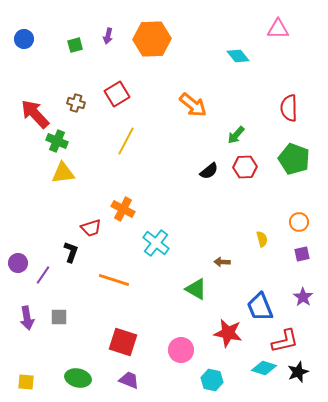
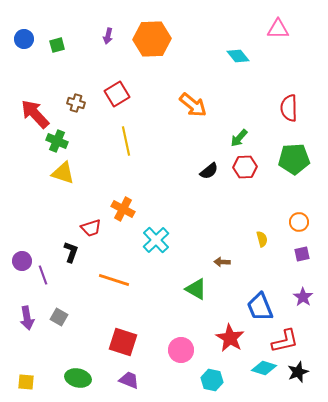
green square at (75, 45): moved 18 px left
green arrow at (236, 135): moved 3 px right, 3 px down
yellow line at (126, 141): rotated 40 degrees counterclockwise
green pentagon at (294, 159): rotated 24 degrees counterclockwise
yellow triangle at (63, 173): rotated 25 degrees clockwise
cyan cross at (156, 243): moved 3 px up; rotated 8 degrees clockwise
purple circle at (18, 263): moved 4 px right, 2 px up
purple line at (43, 275): rotated 54 degrees counterclockwise
gray square at (59, 317): rotated 30 degrees clockwise
red star at (228, 333): moved 2 px right, 5 px down; rotated 20 degrees clockwise
